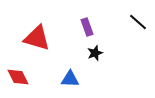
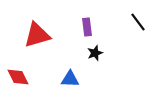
black line: rotated 12 degrees clockwise
purple rectangle: rotated 12 degrees clockwise
red triangle: moved 3 px up; rotated 32 degrees counterclockwise
